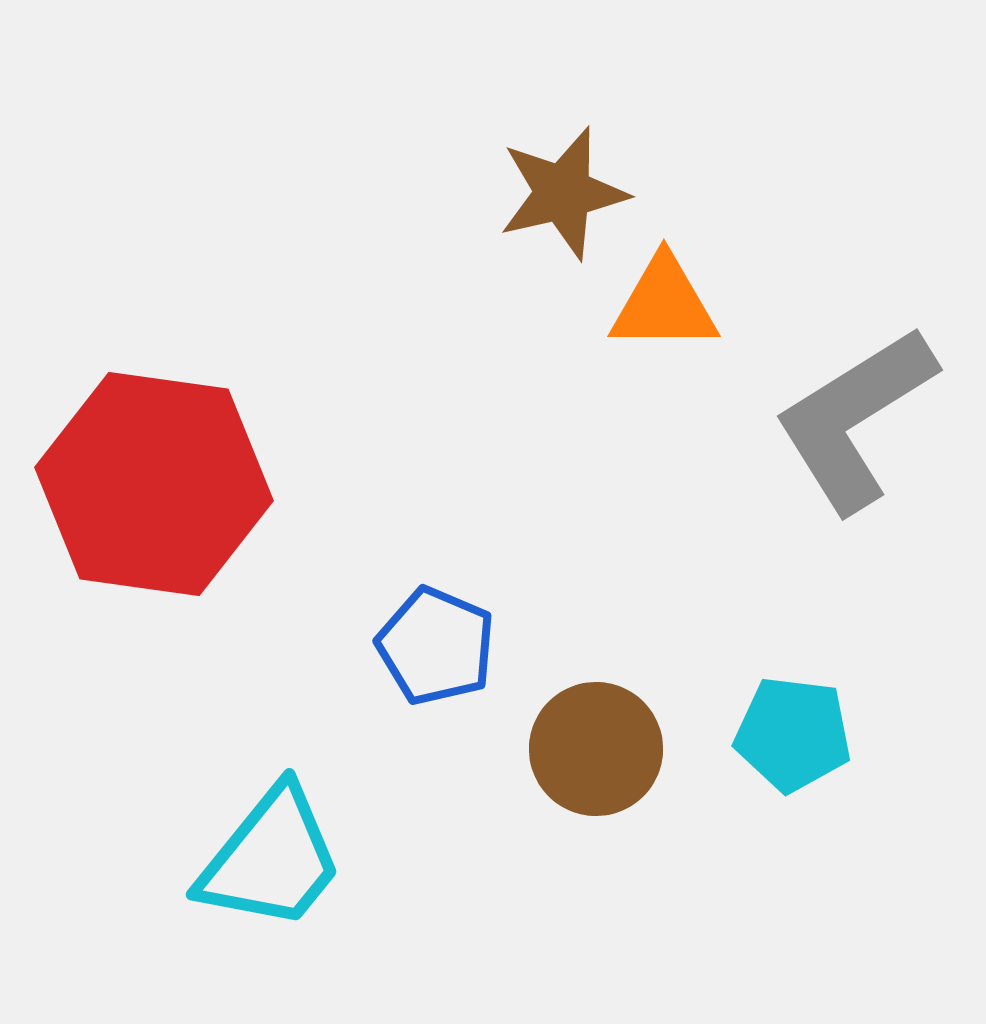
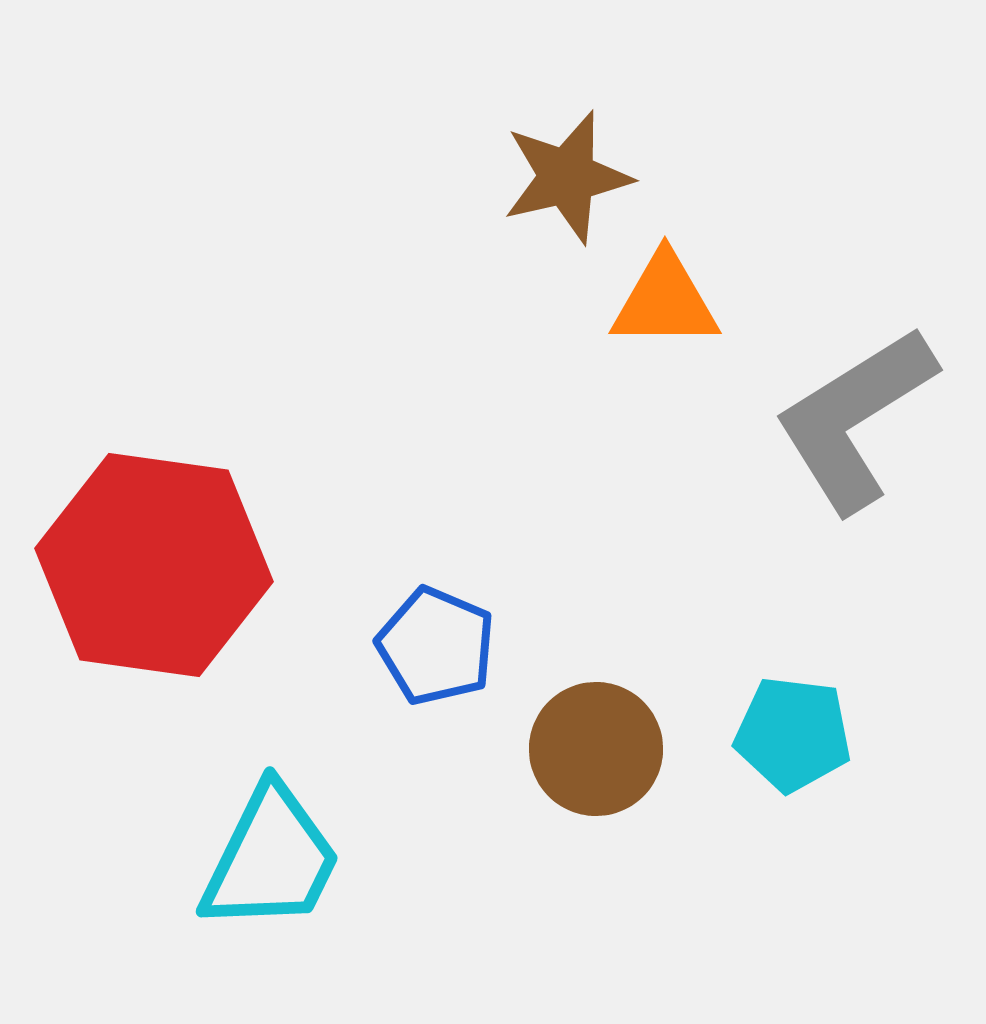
brown star: moved 4 px right, 16 px up
orange triangle: moved 1 px right, 3 px up
red hexagon: moved 81 px down
cyan trapezoid: rotated 13 degrees counterclockwise
